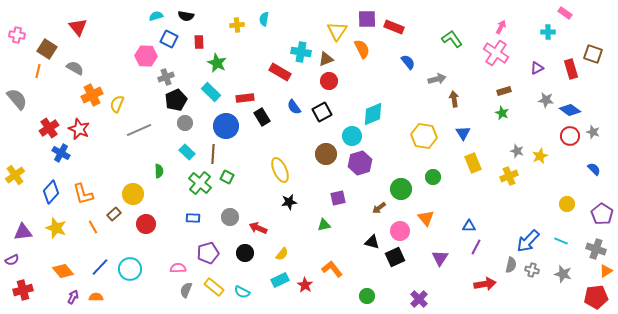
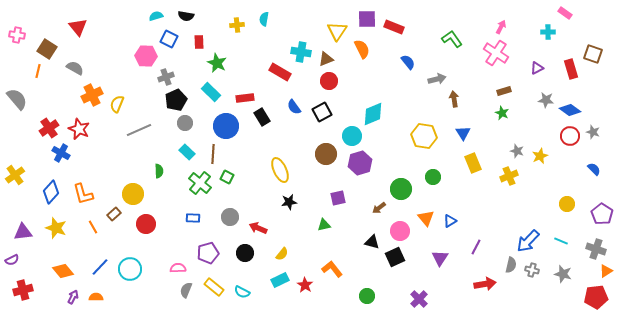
blue triangle at (469, 226): moved 19 px left, 5 px up; rotated 32 degrees counterclockwise
